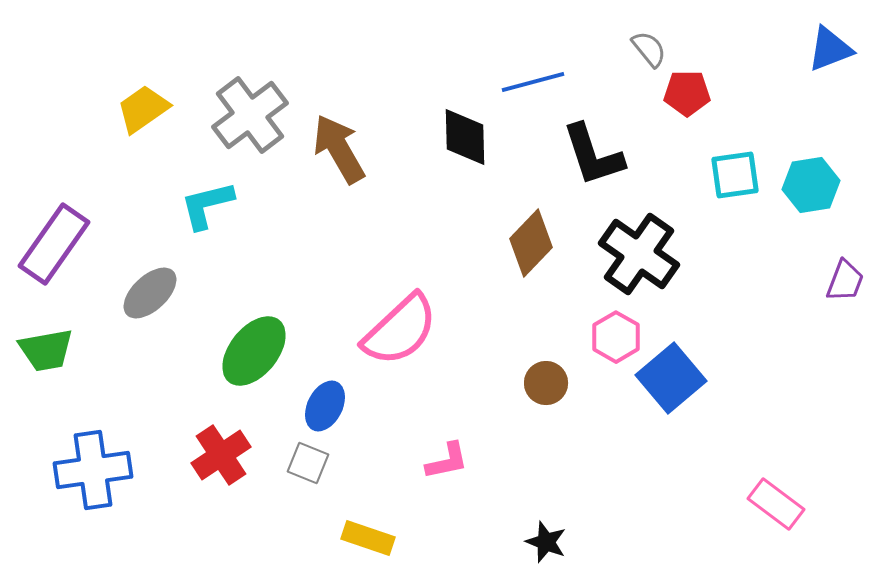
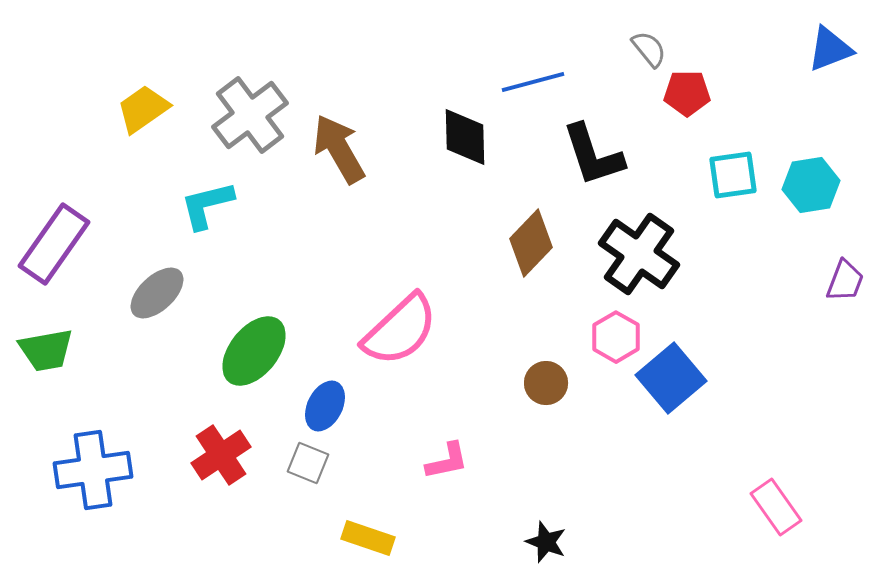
cyan square: moved 2 px left
gray ellipse: moved 7 px right
pink rectangle: moved 3 px down; rotated 18 degrees clockwise
